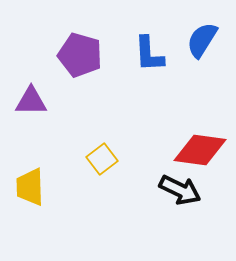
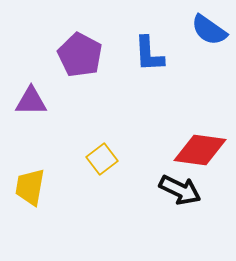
blue semicircle: moved 7 px right, 10 px up; rotated 87 degrees counterclockwise
purple pentagon: rotated 12 degrees clockwise
yellow trapezoid: rotated 12 degrees clockwise
